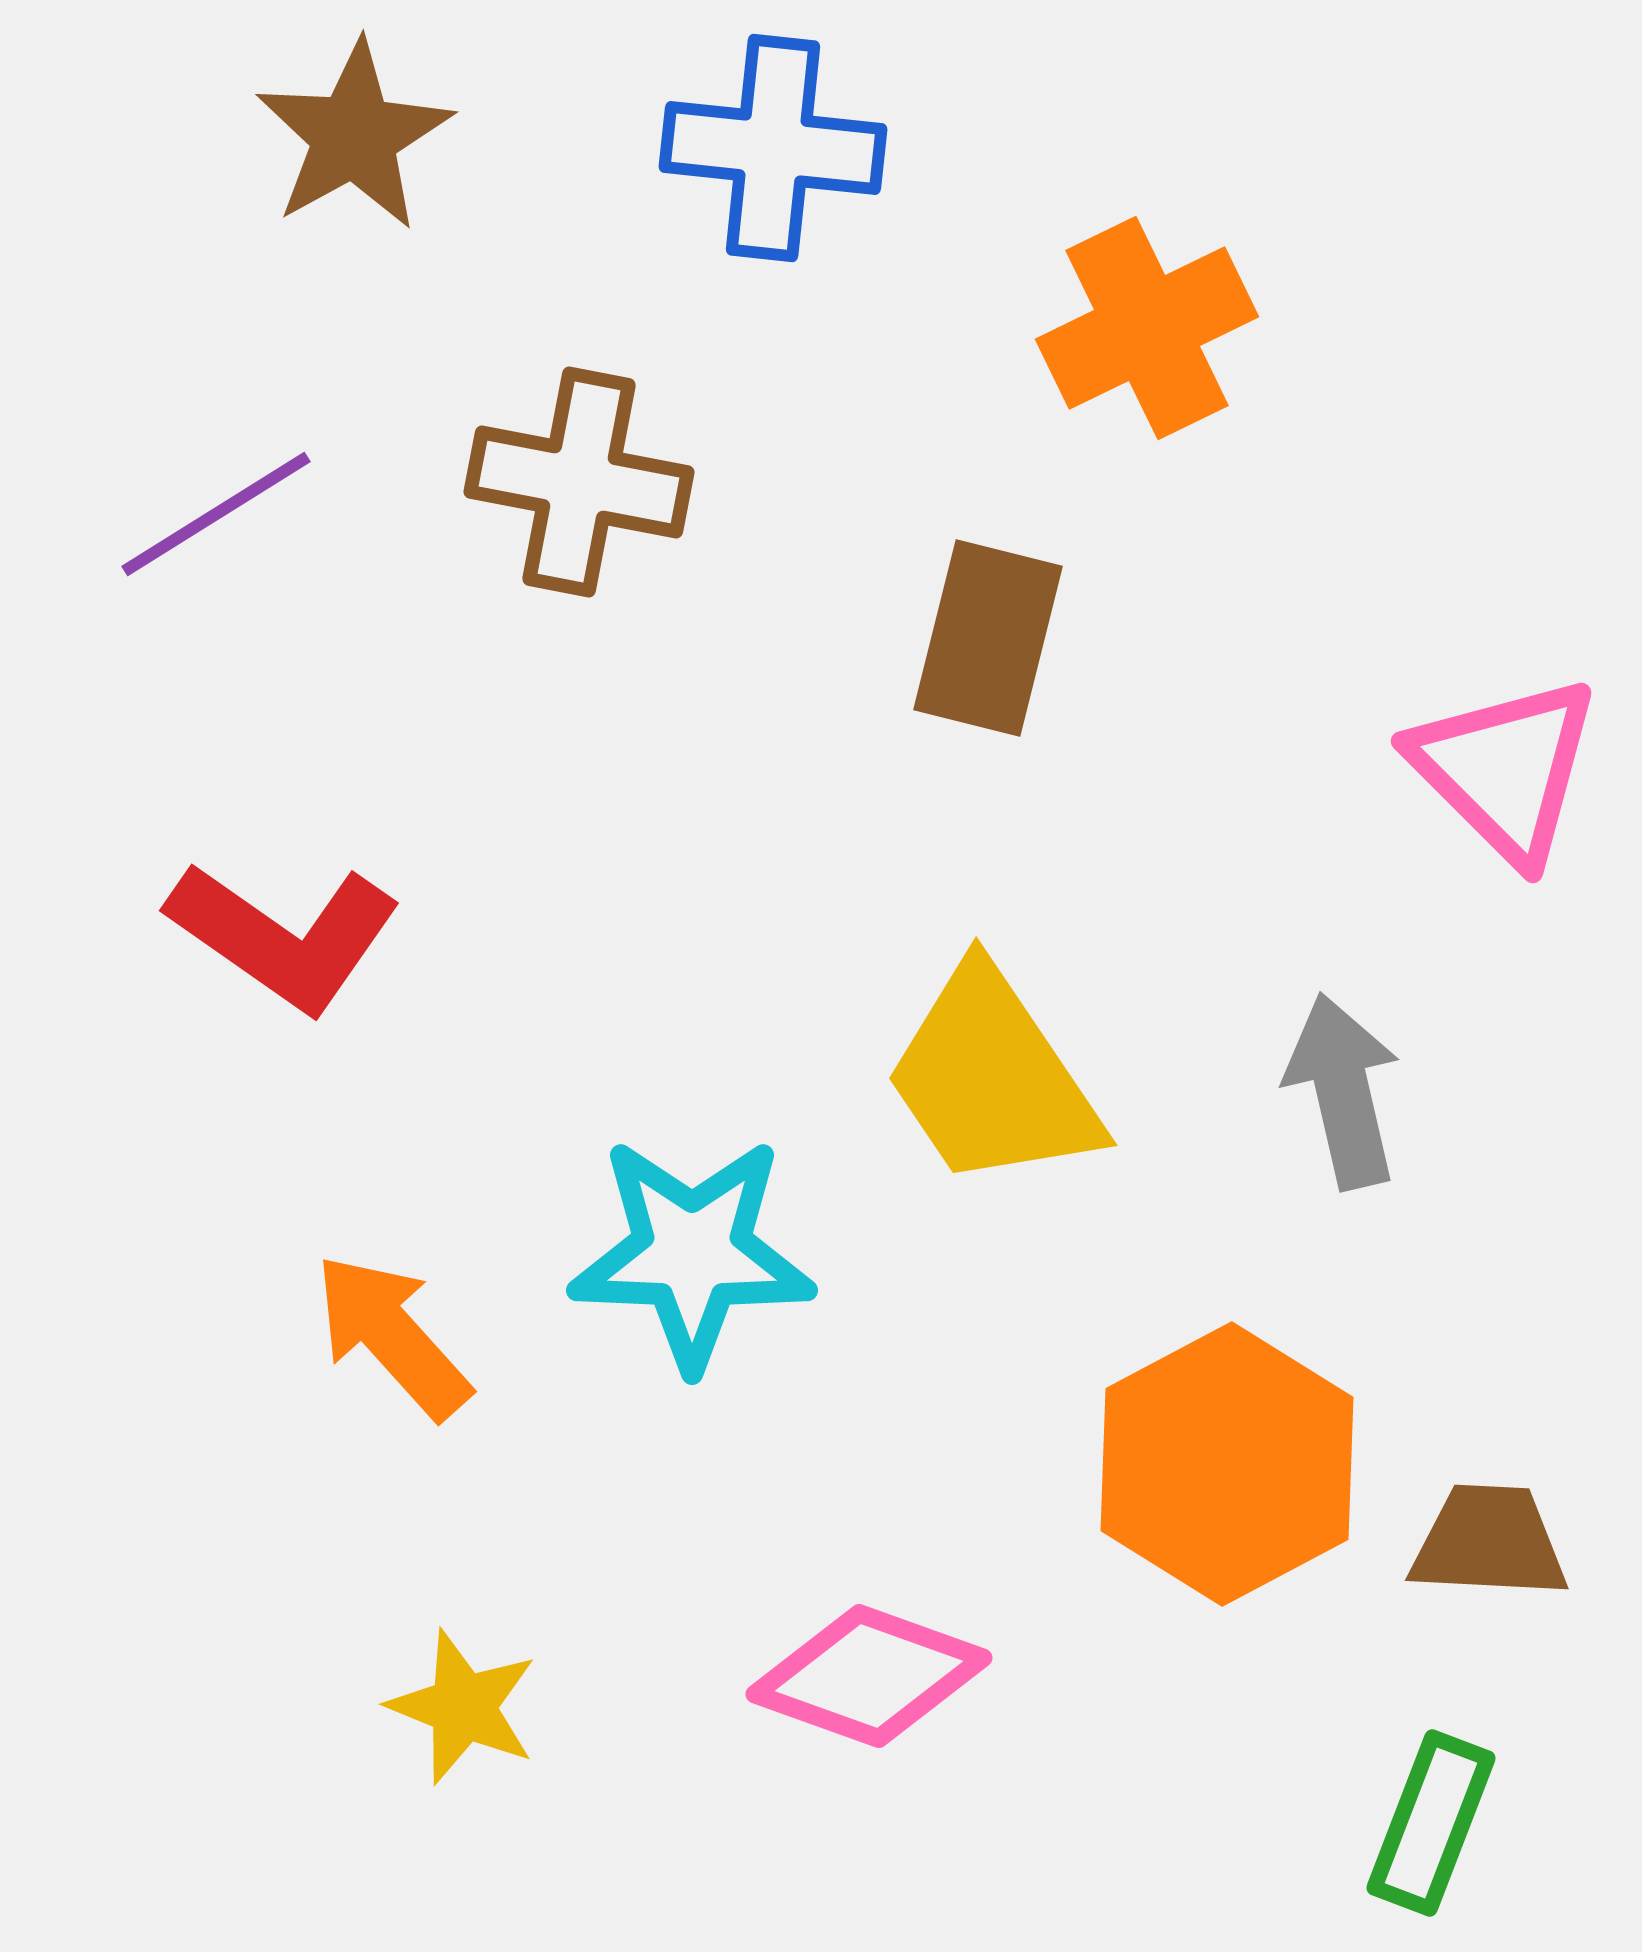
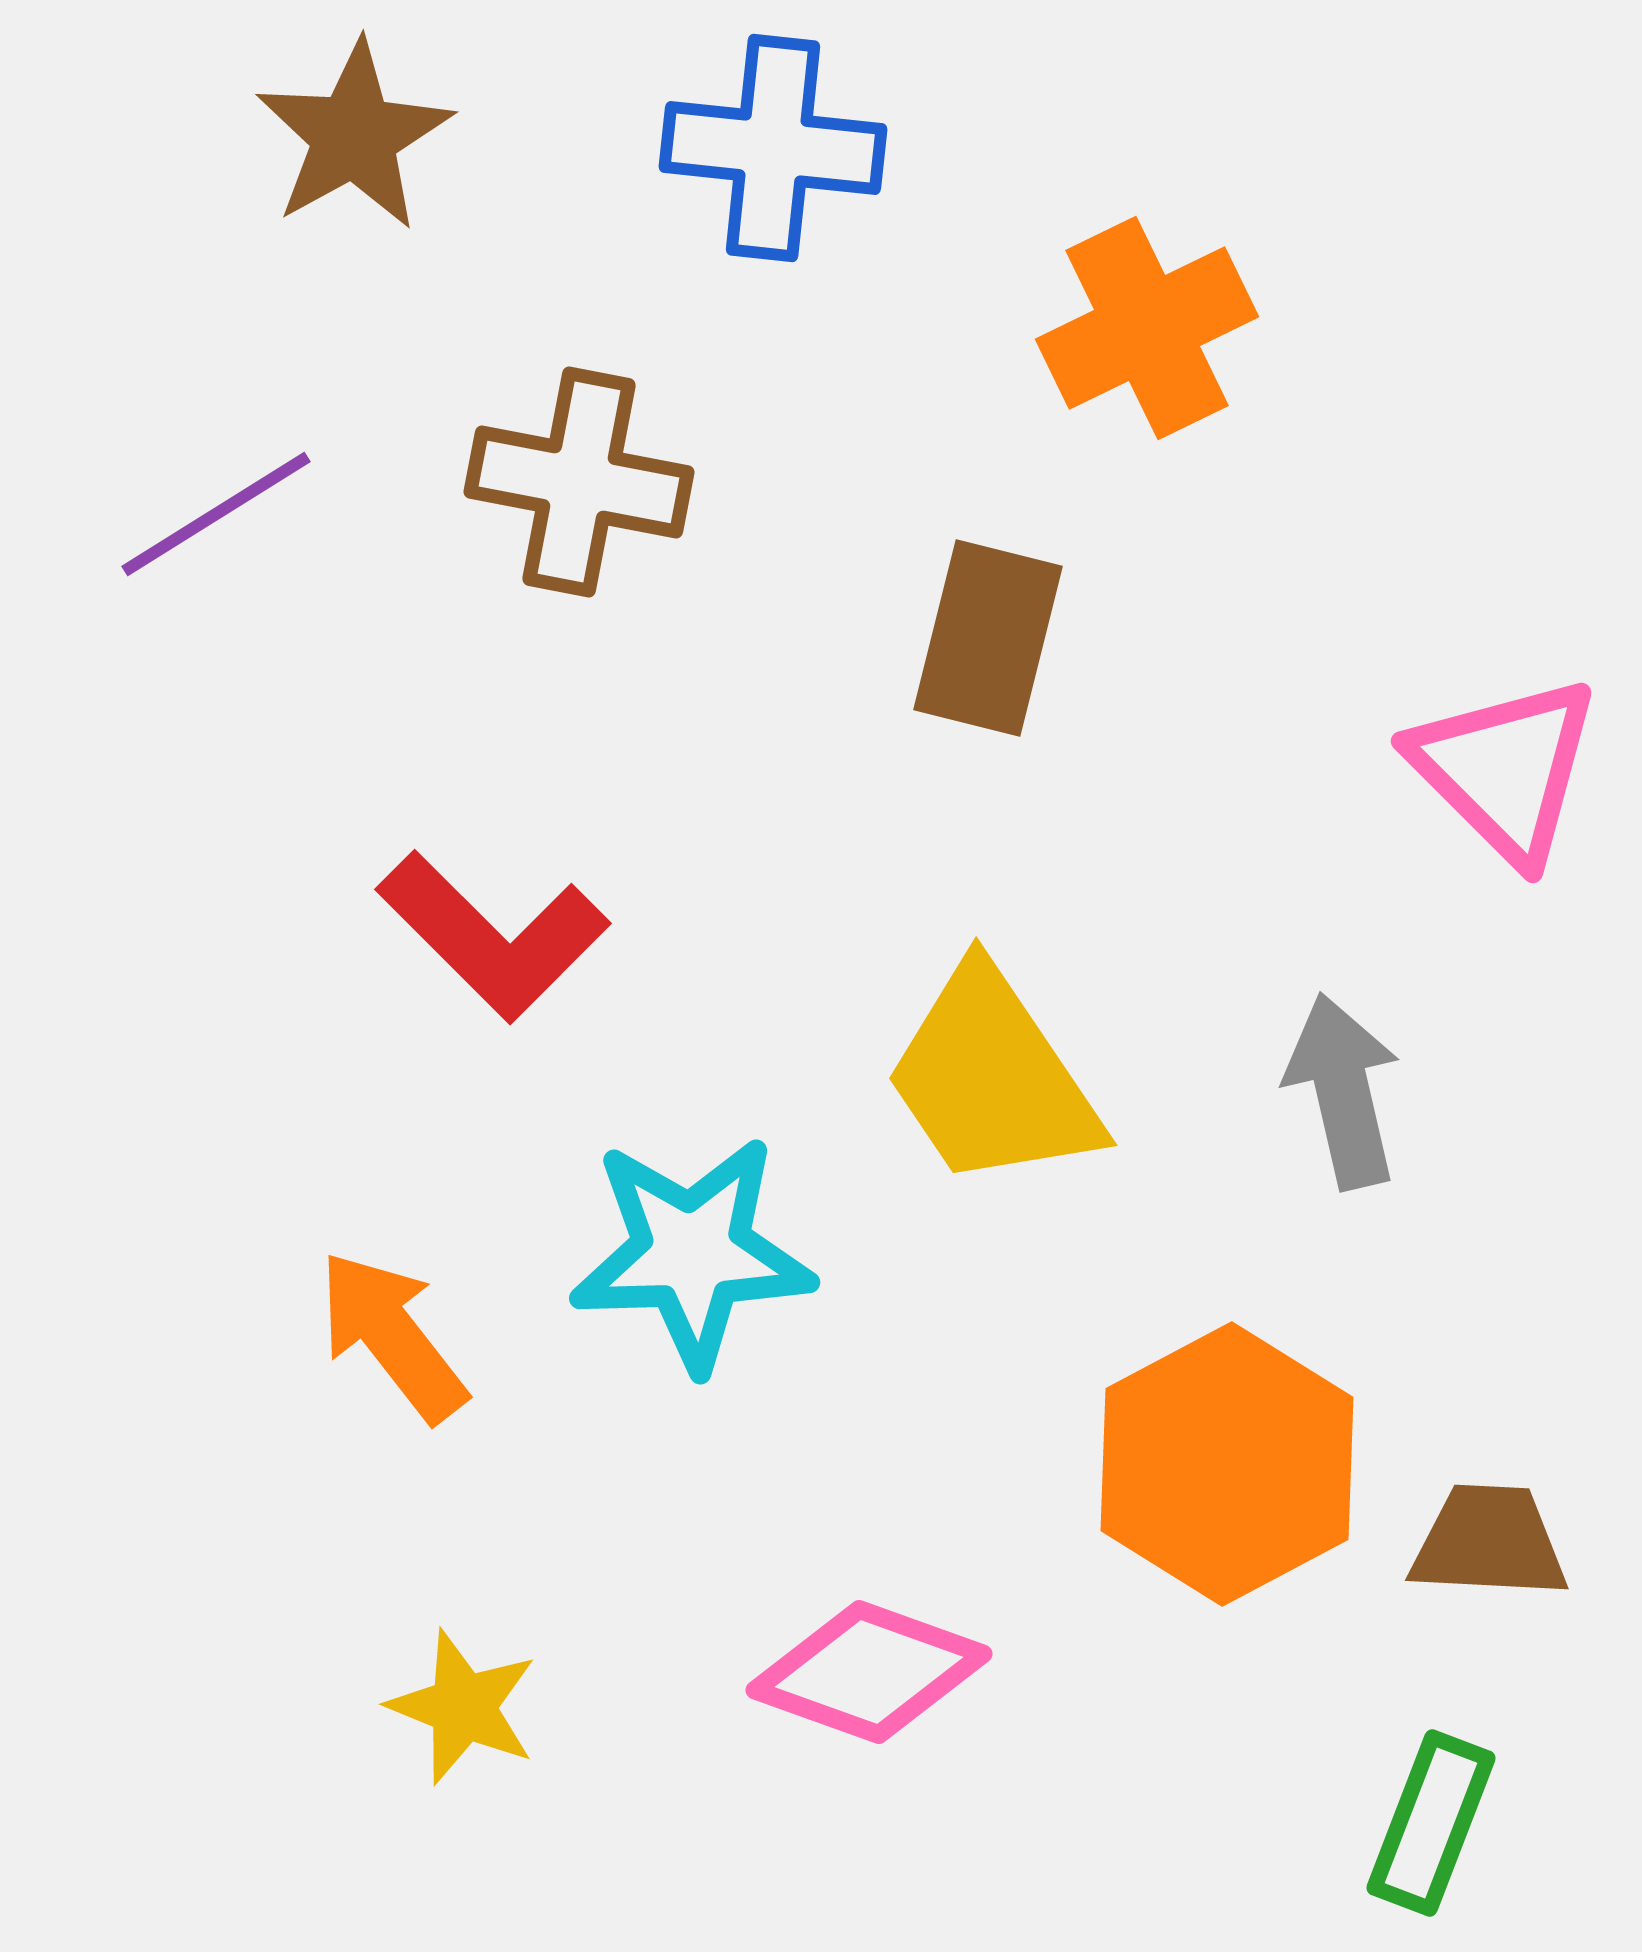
red L-shape: moved 209 px right; rotated 10 degrees clockwise
cyan star: rotated 4 degrees counterclockwise
orange arrow: rotated 4 degrees clockwise
pink diamond: moved 4 px up
